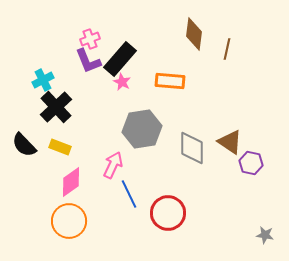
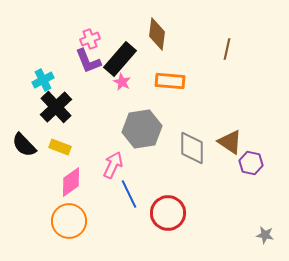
brown diamond: moved 37 px left
